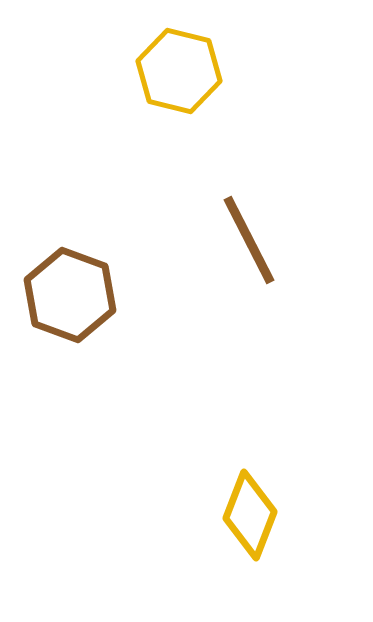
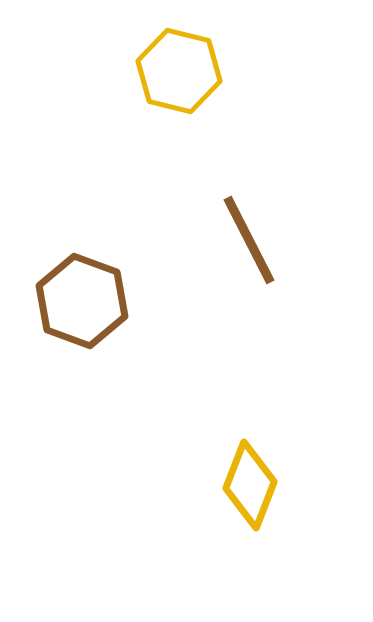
brown hexagon: moved 12 px right, 6 px down
yellow diamond: moved 30 px up
